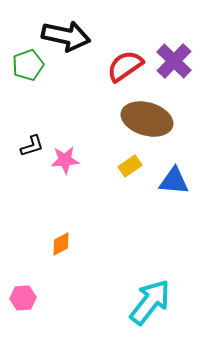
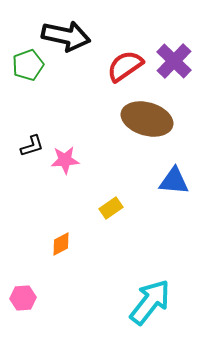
yellow rectangle: moved 19 px left, 42 px down
